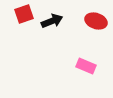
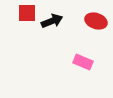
red square: moved 3 px right, 1 px up; rotated 18 degrees clockwise
pink rectangle: moved 3 px left, 4 px up
